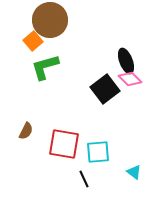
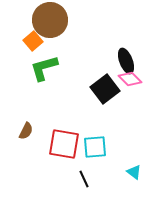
green L-shape: moved 1 px left, 1 px down
cyan square: moved 3 px left, 5 px up
